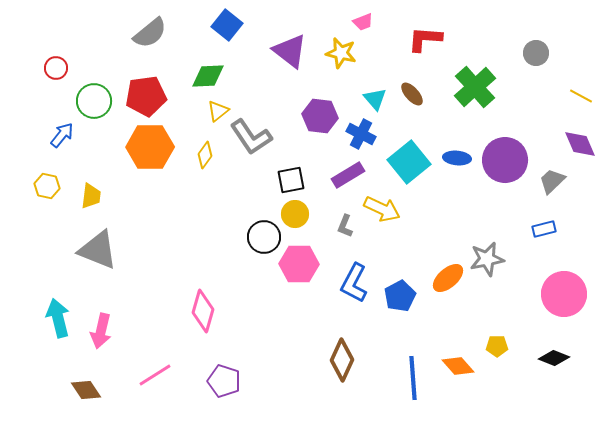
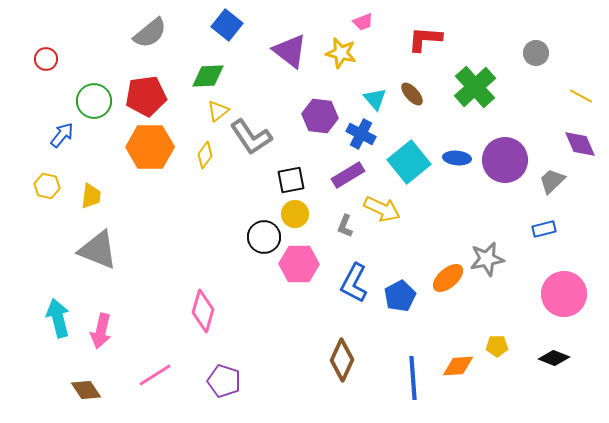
red circle at (56, 68): moved 10 px left, 9 px up
orange diamond at (458, 366): rotated 52 degrees counterclockwise
